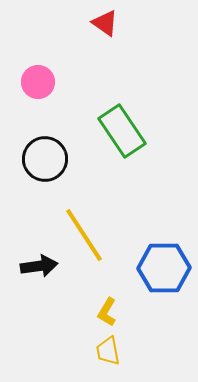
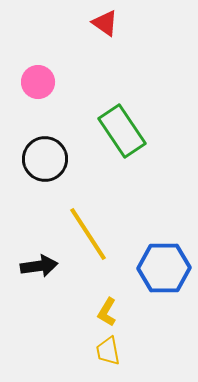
yellow line: moved 4 px right, 1 px up
